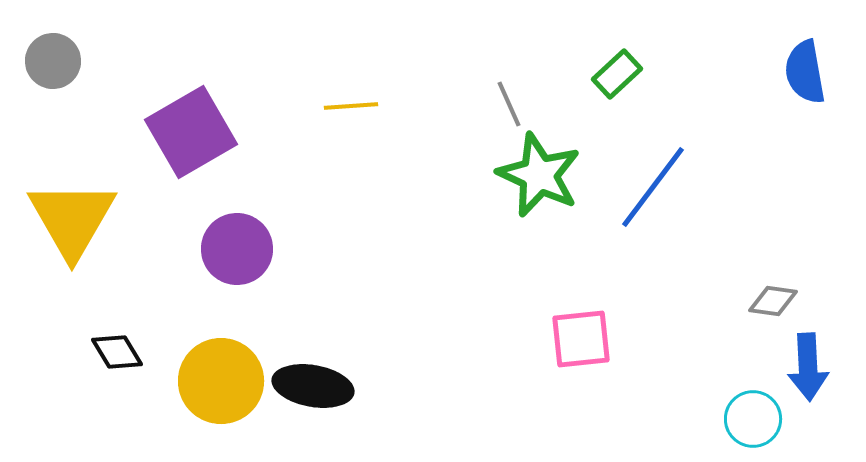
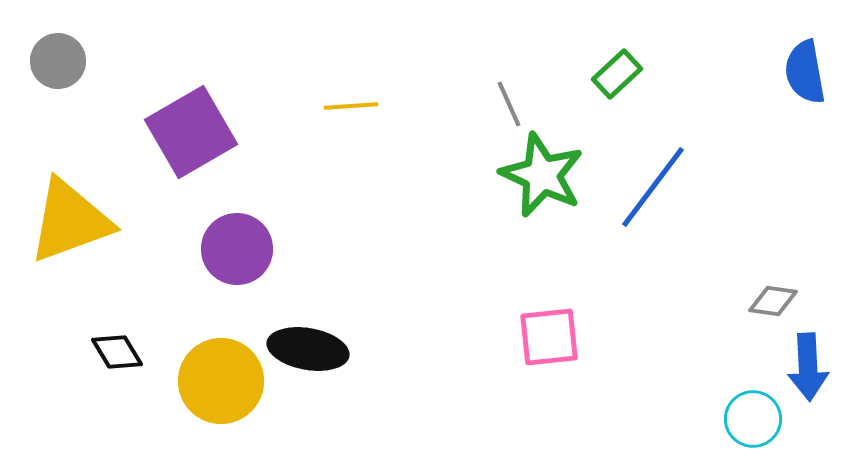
gray circle: moved 5 px right
green star: moved 3 px right
yellow triangle: moved 2 px left, 2 px down; rotated 40 degrees clockwise
pink square: moved 32 px left, 2 px up
black ellipse: moved 5 px left, 37 px up
